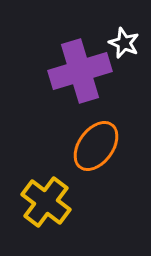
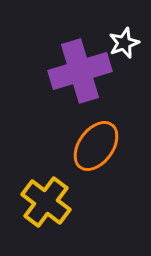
white star: rotated 28 degrees clockwise
